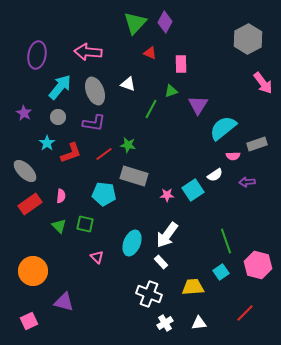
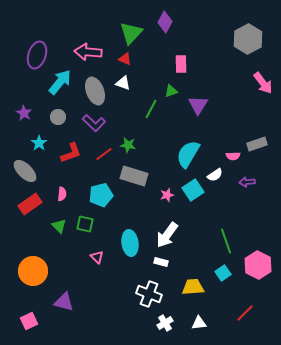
green triangle at (135, 23): moved 4 px left, 10 px down
red triangle at (150, 53): moved 25 px left, 6 px down
purple ellipse at (37, 55): rotated 8 degrees clockwise
white triangle at (128, 84): moved 5 px left, 1 px up
cyan arrow at (60, 87): moved 5 px up
purple L-shape at (94, 123): rotated 35 degrees clockwise
cyan semicircle at (223, 128): moved 35 px left, 26 px down; rotated 20 degrees counterclockwise
cyan star at (47, 143): moved 8 px left
cyan pentagon at (104, 194): moved 3 px left, 1 px down; rotated 20 degrees counterclockwise
pink star at (167, 195): rotated 16 degrees counterclockwise
pink semicircle at (61, 196): moved 1 px right, 2 px up
cyan ellipse at (132, 243): moved 2 px left; rotated 30 degrees counterclockwise
white rectangle at (161, 262): rotated 32 degrees counterclockwise
pink hexagon at (258, 265): rotated 12 degrees clockwise
cyan square at (221, 272): moved 2 px right, 1 px down
